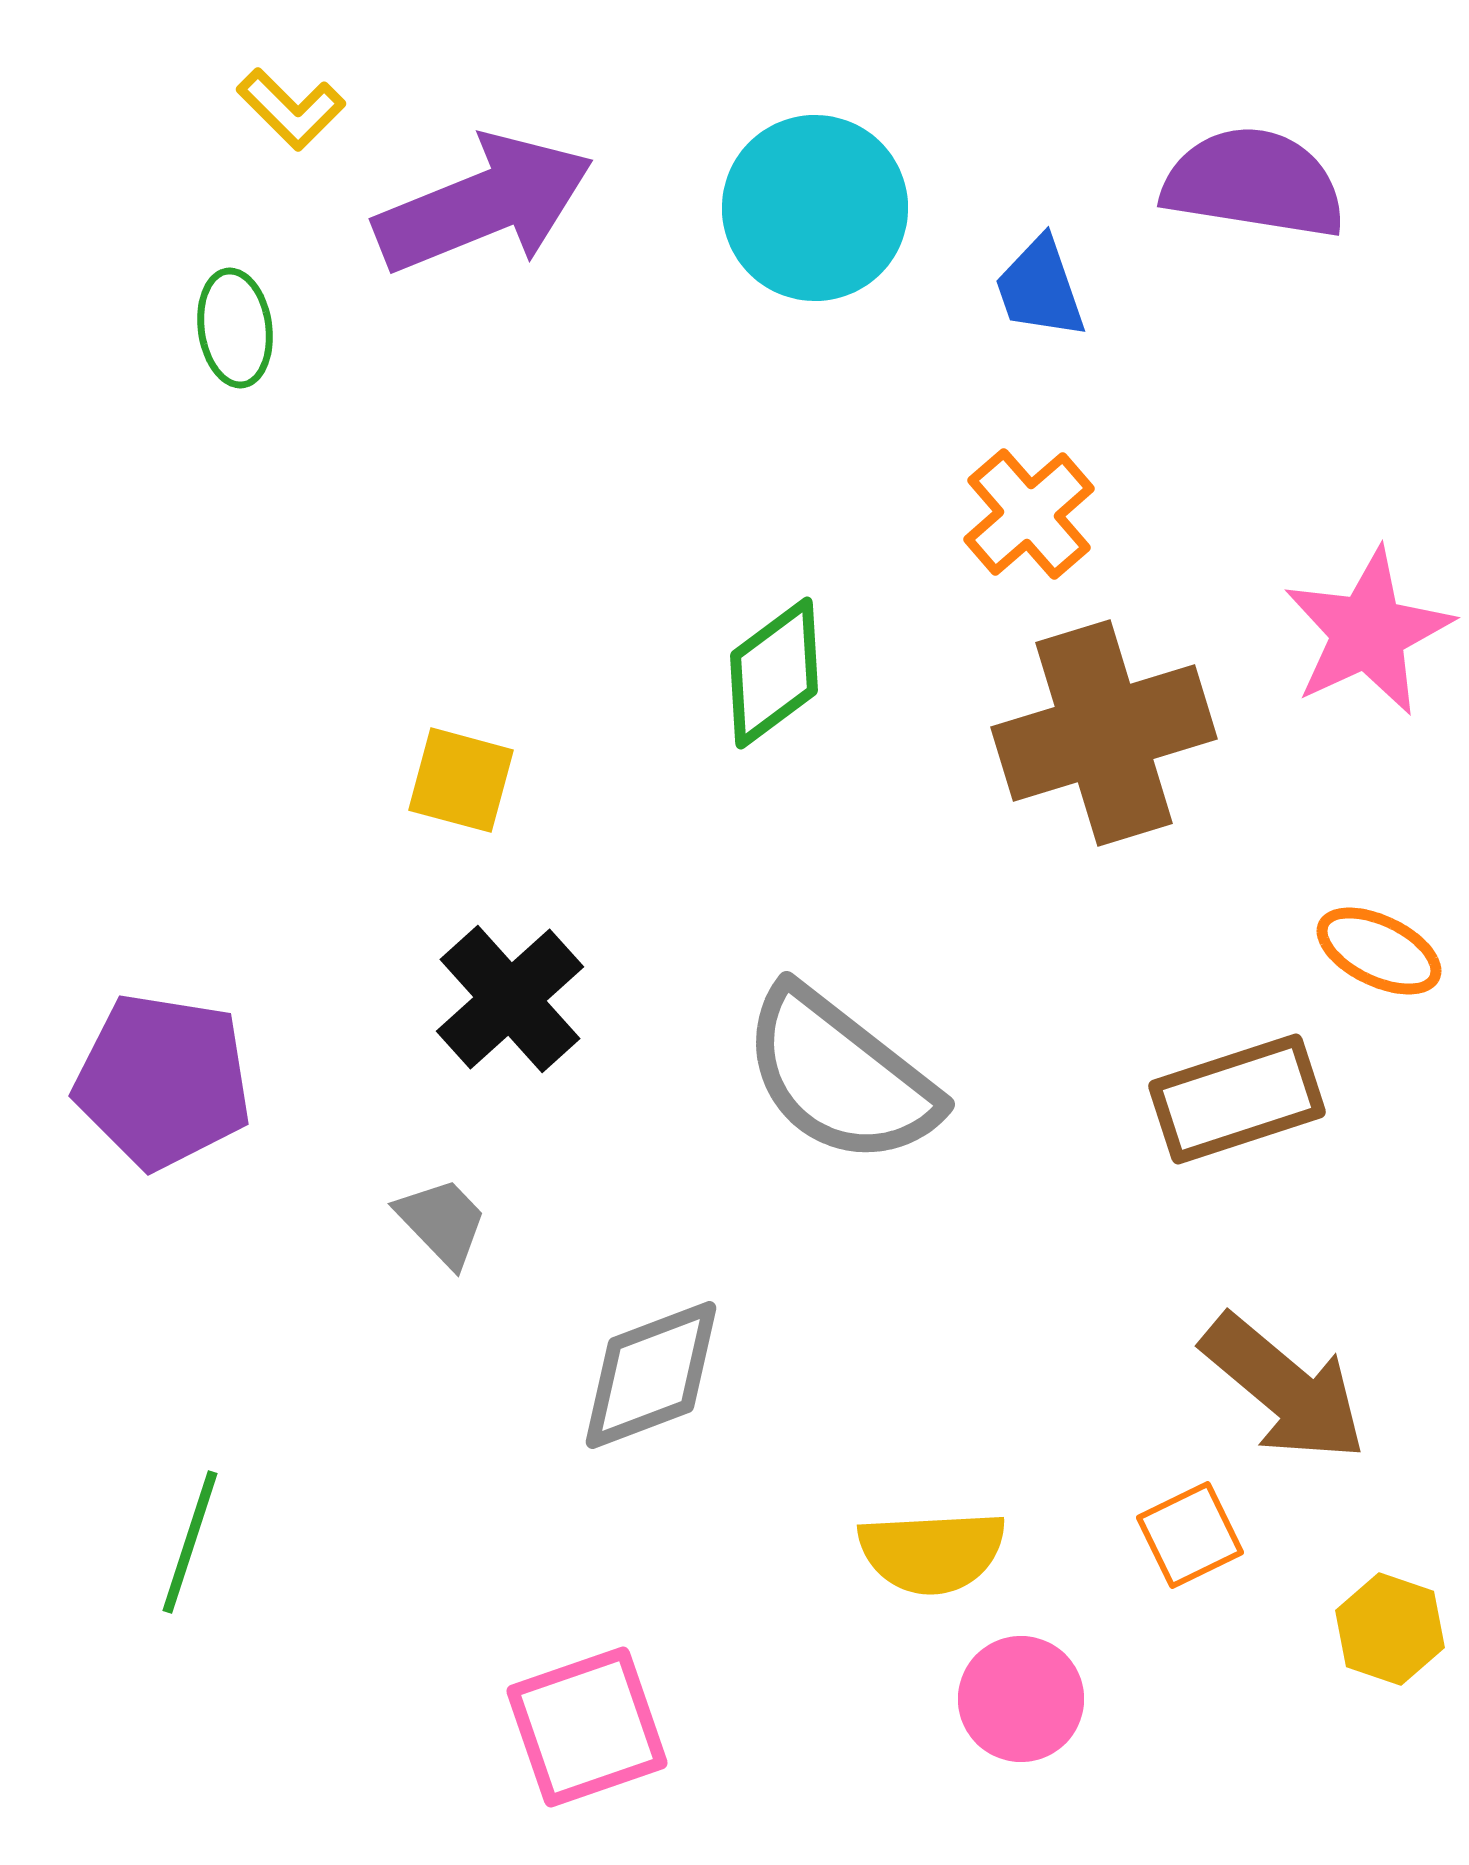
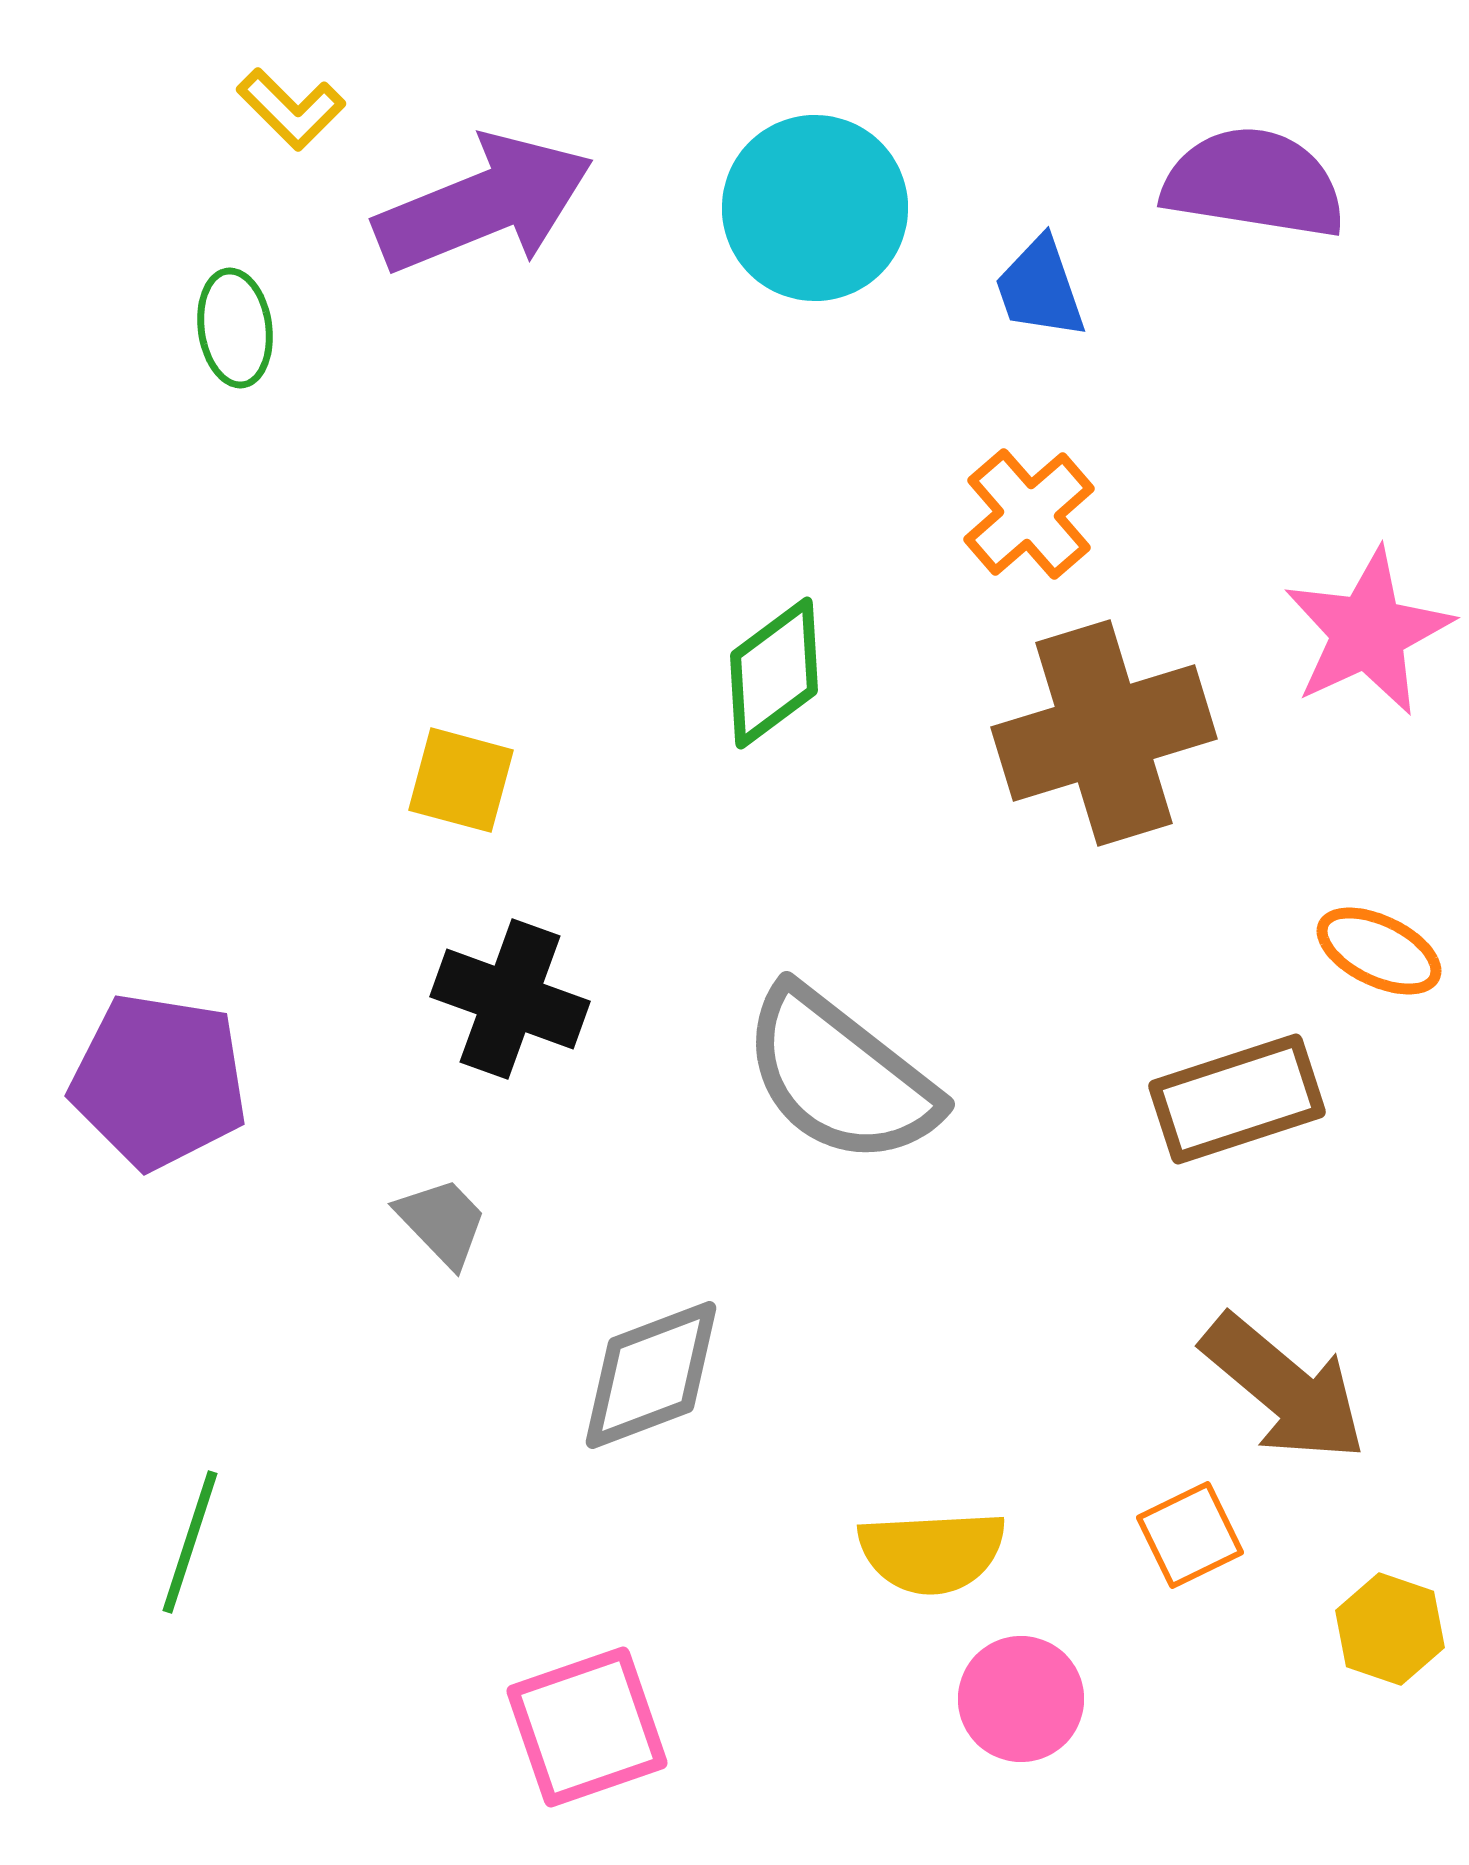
black cross: rotated 28 degrees counterclockwise
purple pentagon: moved 4 px left
